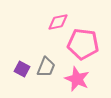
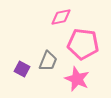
pink diamond: moved 3 px right, 5 px up
gray trapezoid: moved 2 px right, 6 px up
